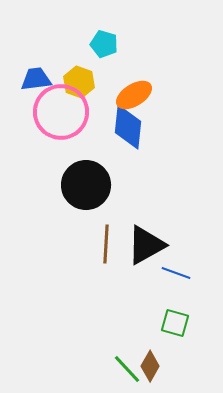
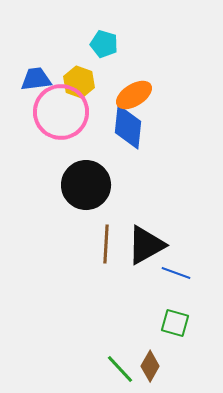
green line: moved 7 px left
